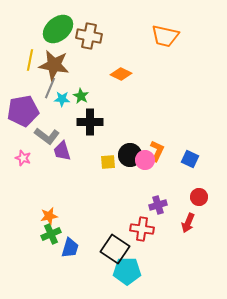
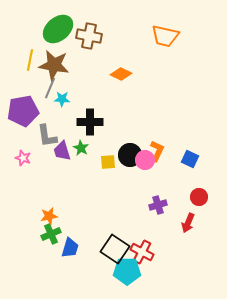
green star: moved 52 px down
gray L-shape: rotated 45 degrees clockwise
red cross: moved 23 px down; rotated 20 degrees clockwise
